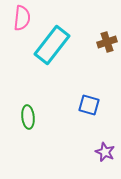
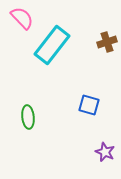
pink semicircle: rotated 50 degrees counterclockwise
